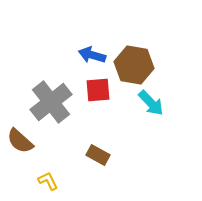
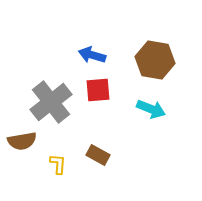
brown hexagon: moved 21 px right, 5 px up
cyan arrow: moved 6 px down; rotated 24 degrees counterclockwise
brown semicircle: moved 2 px right; rotated 52 degrees counterclockwise
yellow L-shape: moved 10 px right, 17 px up; rotated 30 degrees clockwise
